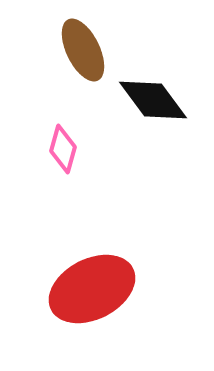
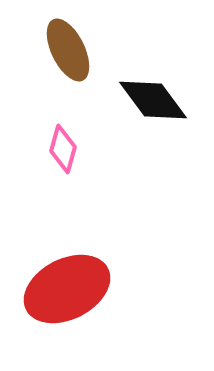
brown ellipse: moved 15 px left
red ellipse: moved 25 px left
